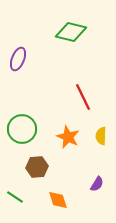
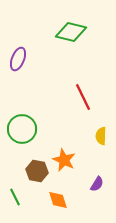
orange star: moved 4 px left, 23 px down
brown hexagon: moved 4 px down; rotated 15 degrees clockwise
green line: rotated 30 degrees clockwise
